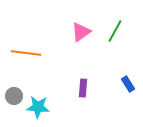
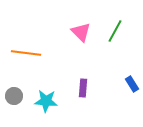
pink triangle: rotated 40 degrees counterclockwise
blue rectangle: moved 4 px right
cyan star: moved 8 px right, 6 px up
